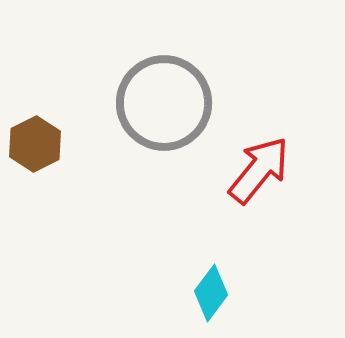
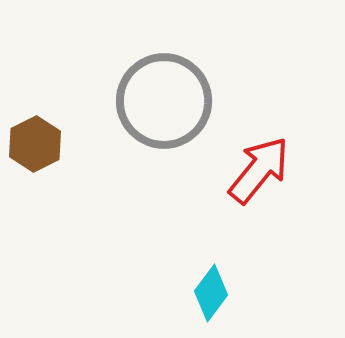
gray circle: moved 2 px up
